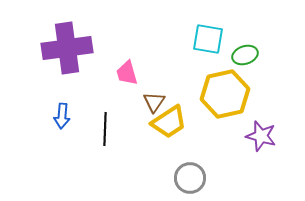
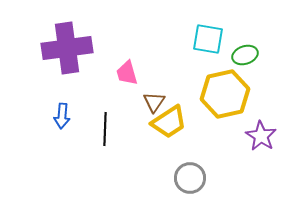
purple star: rotated 16 degrees clockwise
